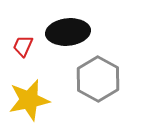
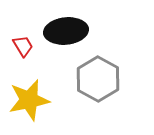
black ellipse: moved 2 px left, 1 px up
red trapezoid: rotated 125 degrees clockwise
